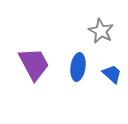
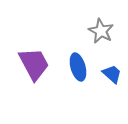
blue ellipse: rotated 24 degrees counterclockwise
